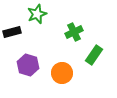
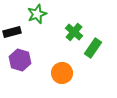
green cross: rotated 24 degrees counterclockwise
green rectangle: moved 1 px left, 7 px up
purple hexagon: moved 8 px left, 5 px up
